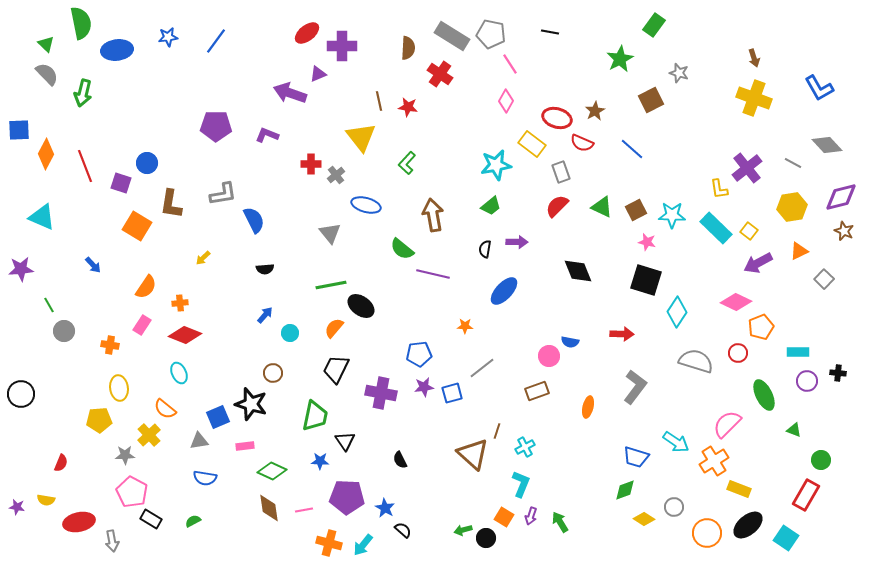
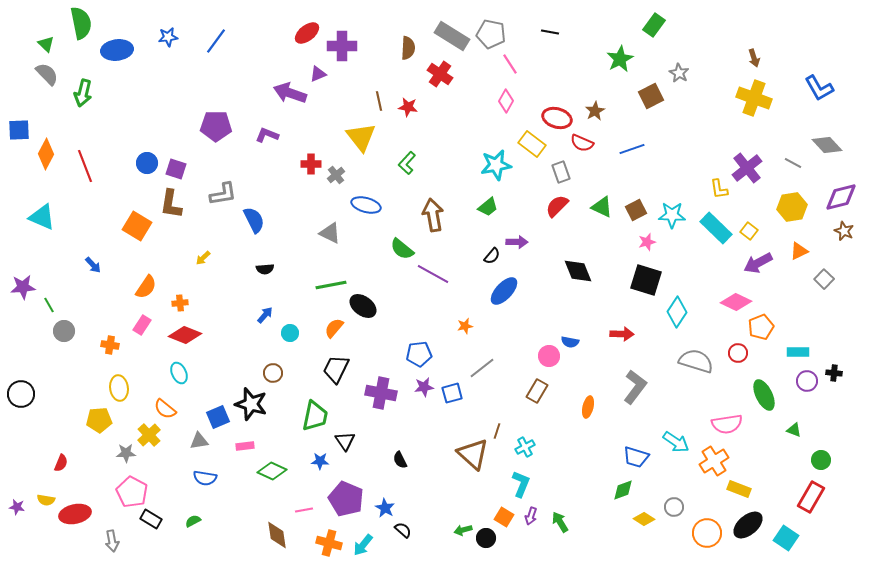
gray star at (679, 73): rotated 12 degrees clockwise
brown square at (651, 100): moved 4 px up
blue line at (632, 149): rotated 60 degrees counterclockwise
purple square at (121, 183): moved 55 px right, 14 px up
green trapezoid at (491, 206): moved 3 px left, 1 px down
gray triangle at (330, 233): rotated 25 degrees counterclockwise
pink star at (647, 242): rotated 30 degrees counterclockwise
black semicircle at (485, 249): moved 7 px right, 7 px down; rotated 150 degrees counterclockwise
purple star at (21, 269): moved 2 px right, 18 px down
purple line at (433, 274): rotated 16 degrees clockwise
black ellipse at (361, 306): moved 2 px right
orange star at (465, 326): rotated 14 degrees counterclockwise
black cross at (838, 373): moved 4 px left
brown rectangle at (537, 391): rotated 40 degrees counterclockwise
pink semicircle at (727, 424): rotated 144 degrees counterclockwise
gray star at (125, 455): moved 1 px right, 2 px up
green diamond at (625, 490): moved 2 px left
red rectangle at (806, 495): moved 5 px right, 2 px down
purple pentagon at (347, 497): moved 1 px left, 2 px down; rotated 20 degrees clockwise
brown diamond at (269, 508): moved 8 px right, 27 px down
red ellipse at (79, 522): moved 4 px left, 8 px up
